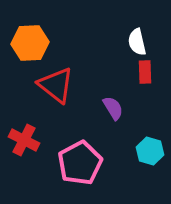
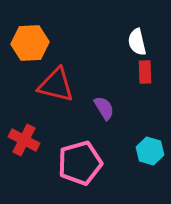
red triangle: rotated 24 degrees counterclockwise
purple semicircle: moved 9 px left
pink pentagon: rotated 12 degrees clockwise
